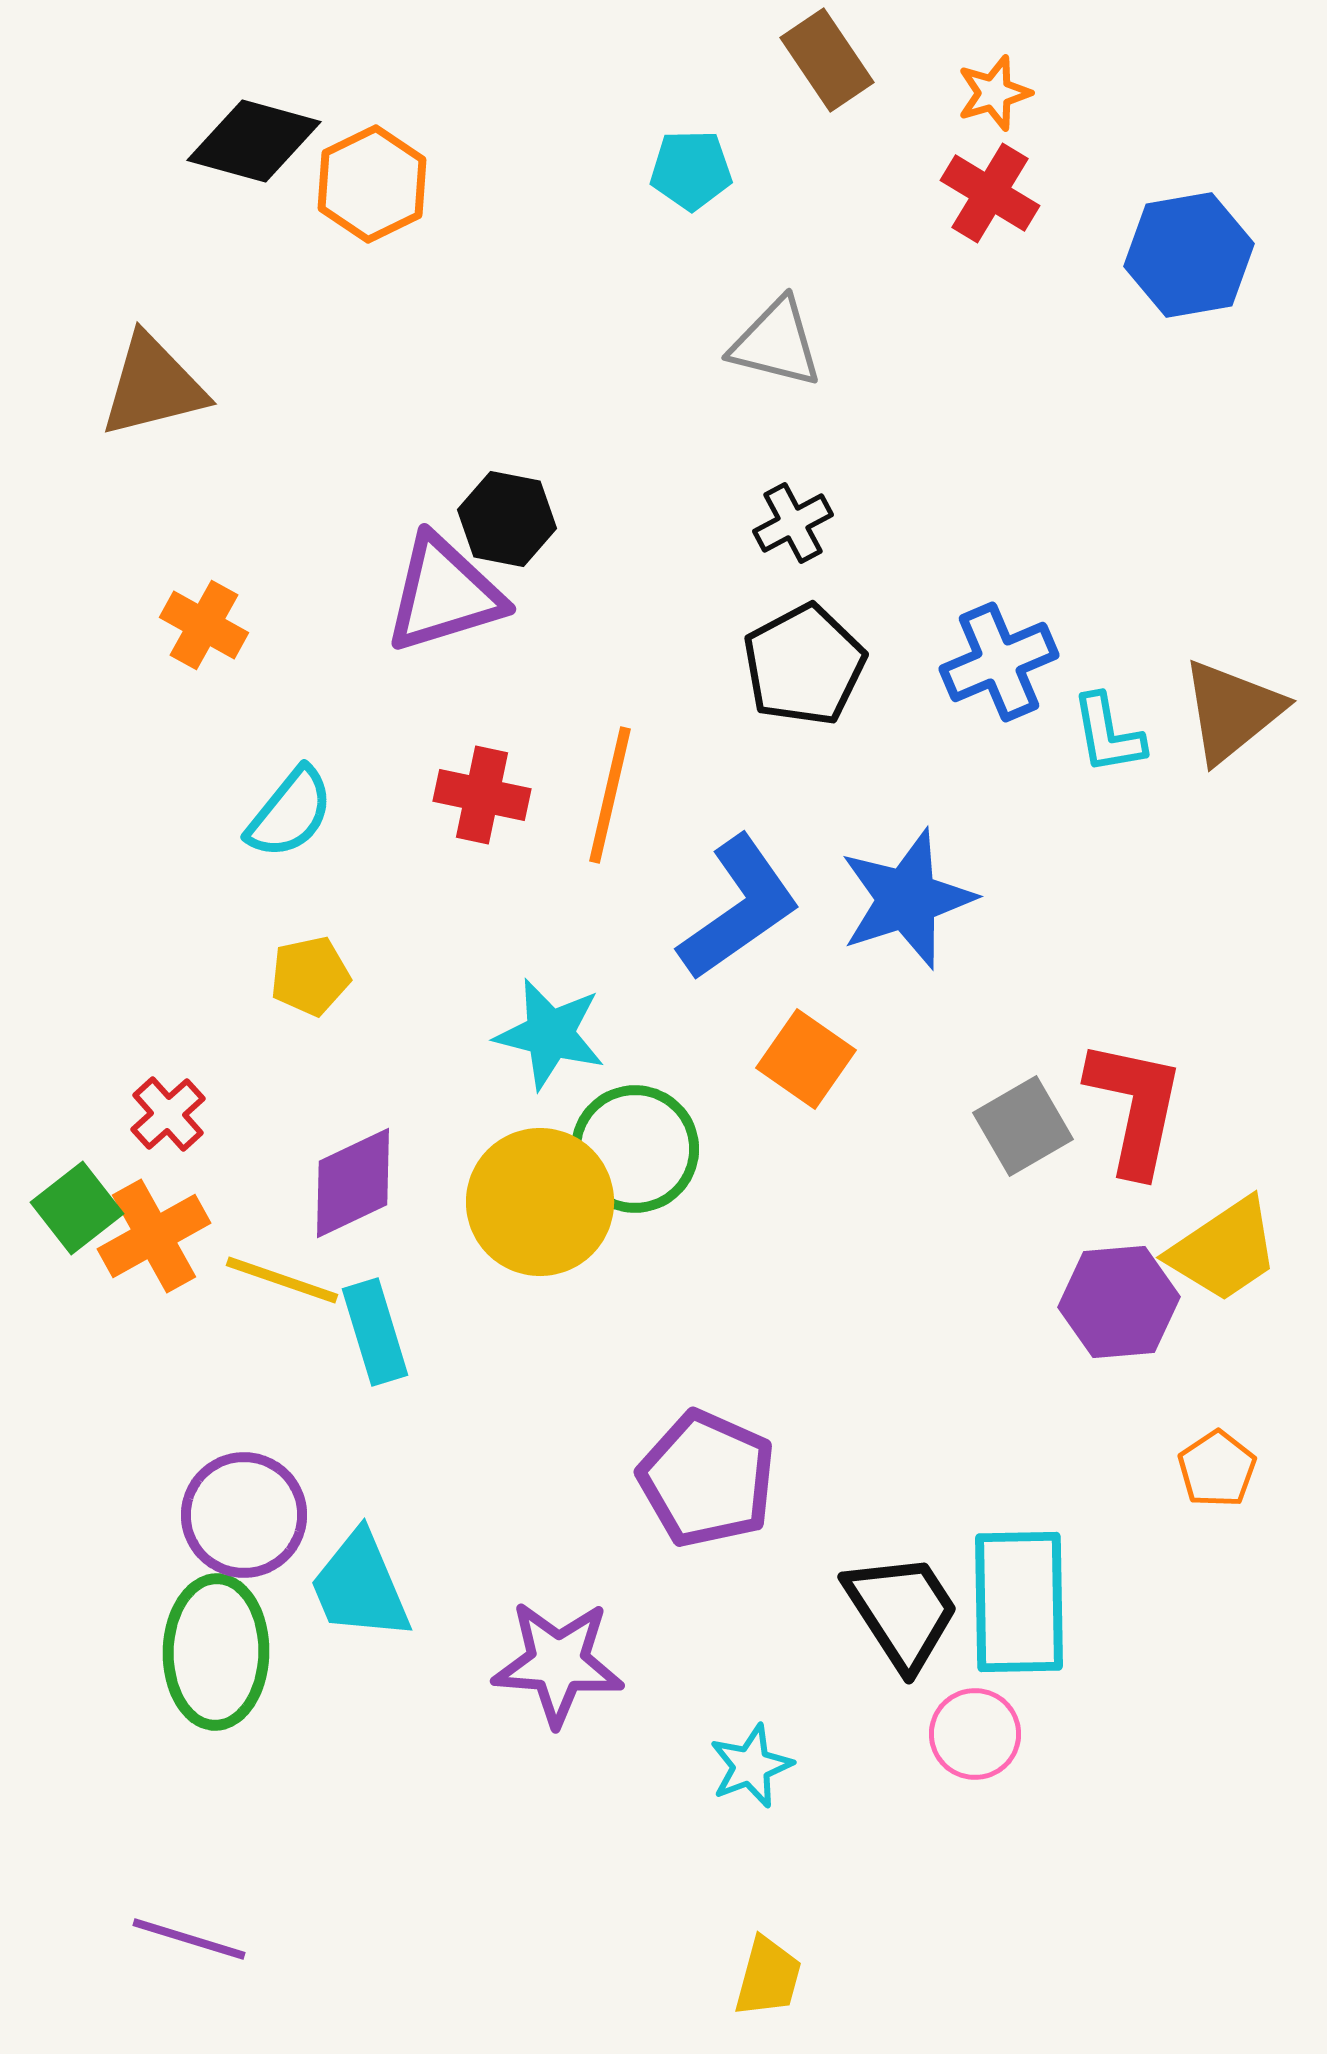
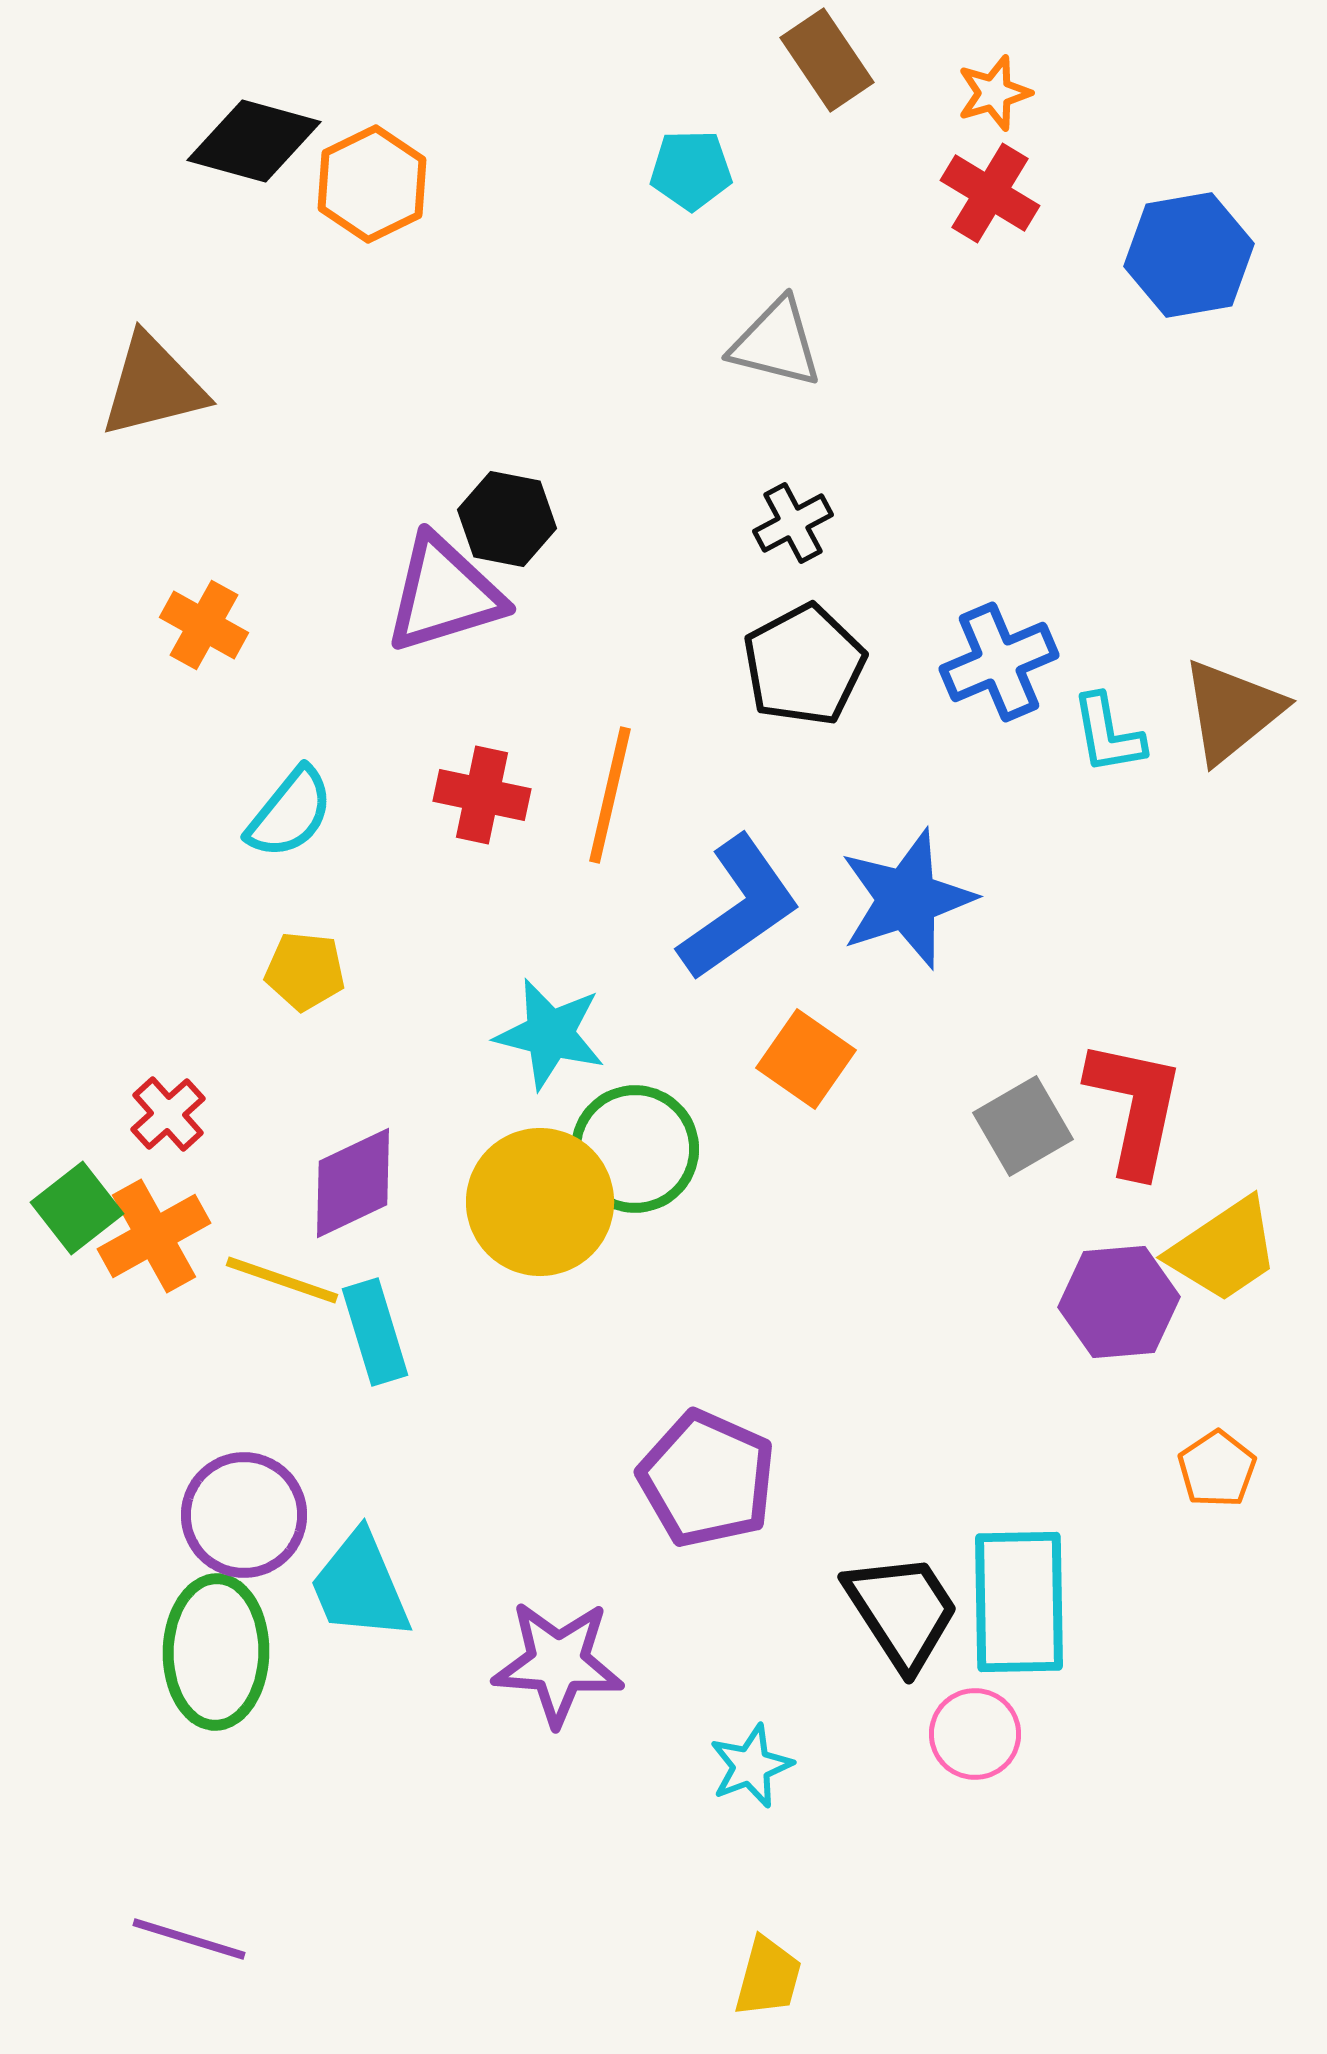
yellow pentagon at (310, 976): moved 5 px left, 5 px up; rotated 18 degrees clockwise
